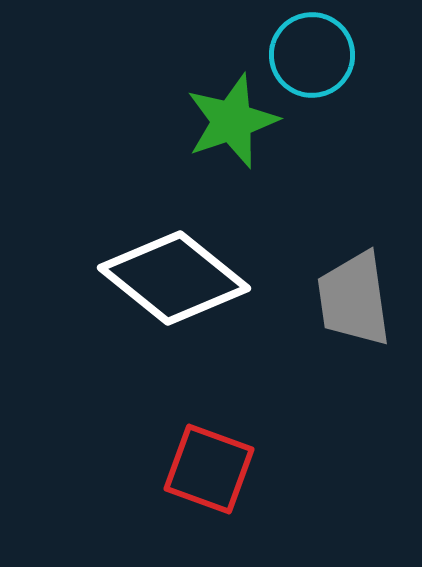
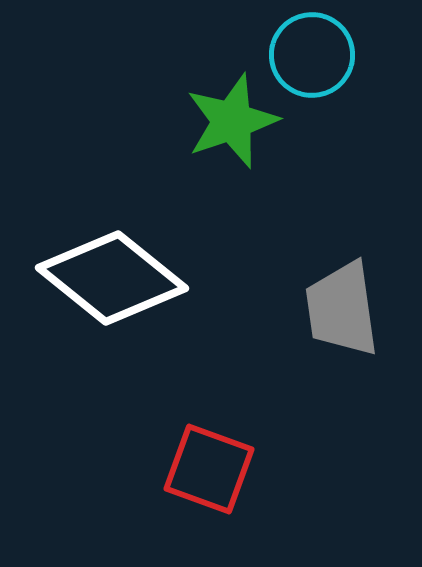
white diamond: moved 62 px left
gray trapezoid: moved 12 px left, 10 px down
